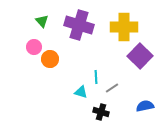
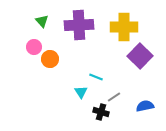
purple cross: rotated 20 degrees counterclockwise
cyan line: rotated 64 degrees counterclockwise
gray line: moved 2 px right, 9 px down
cyan triangle: rotated 40 degrees clockwise
